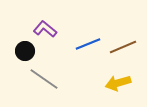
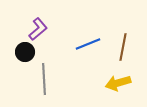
purple L-shape: moved 7 px left; rotated 100 degrees clockwise
brown line: rotated 56 degrees counterclockwise
black circle: moved 1 px down
gray line: rotated 52 degrees clockwise
